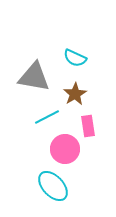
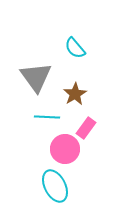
cyan semicircle: moved 10 px up; rotated 25 degrees clockwise
gray triangle: moved 2 px right; rotated 44 degrees clockwise
cyan line: rotated 30 degrees clockwise
pink rectangle: moved 2 px left, 2 px down; rotated 45 degrees clockwise
cyan ellipse: moved 2 px right; rotated 16 degrees clockwise
